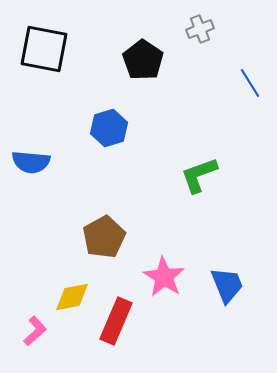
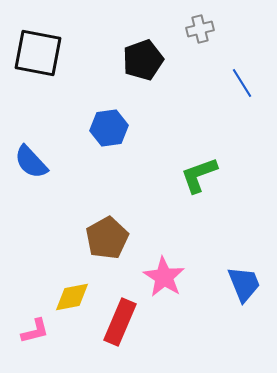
gray cross: rotated 8 degrees clockwise
black square: moved 6 px left, 4 px down
black pentagon: rotated 18 degrees clockwise
blue line: moved 8 px left
blue hexagon: rotated 9 degrees clockwise
blue semicircle: rotated 42 degrees clockwise
brown pentagon: moved 3 px right, 1 px down
blue trapezoid: moved 17 px right, 1 px up
red rectangle: moved 4 px right, 1 px down
pink L-shape: rotated 28 degrees clockwise
